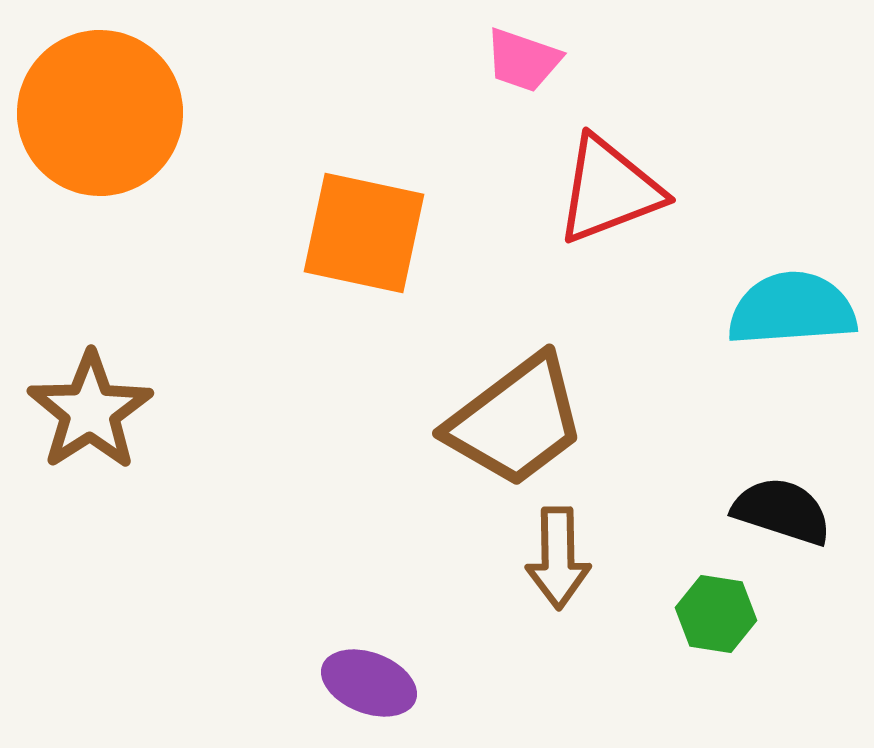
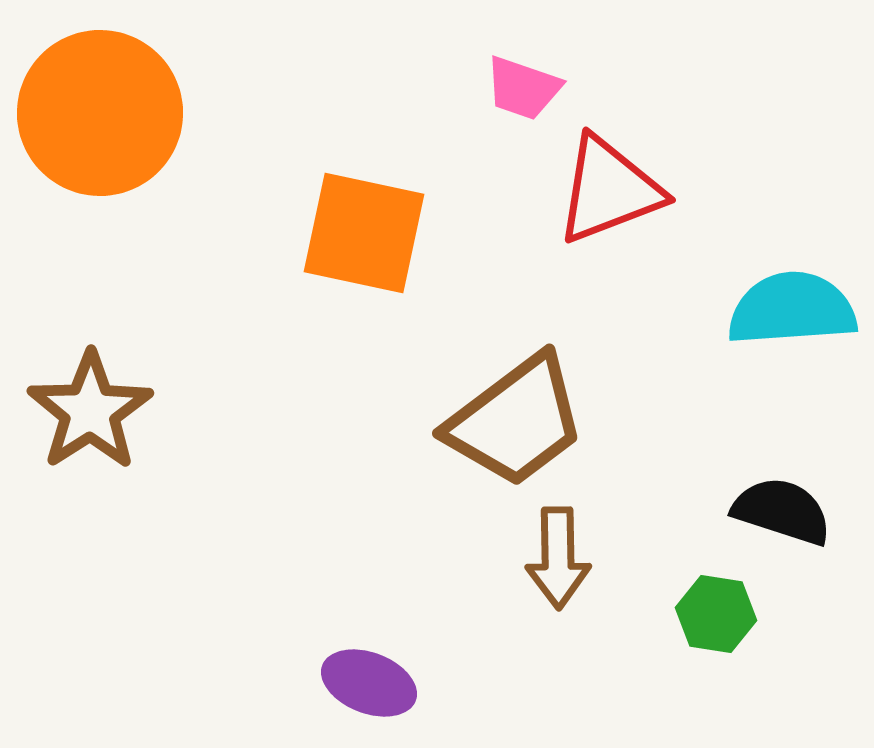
pink trapezoid: moved 28 px down
